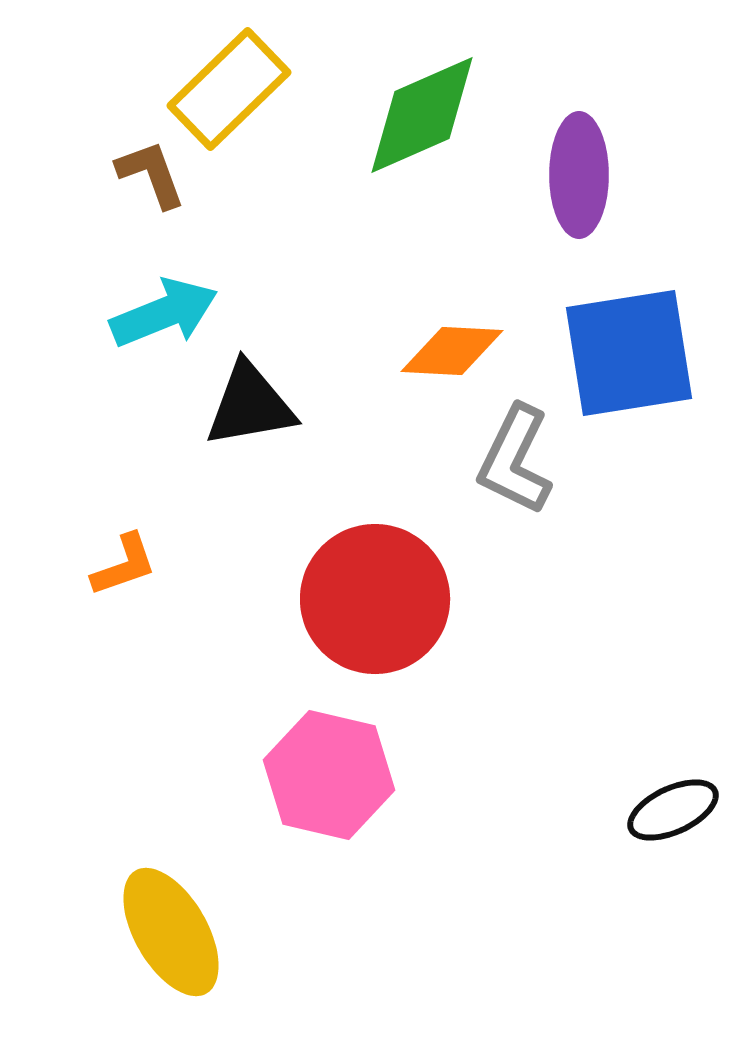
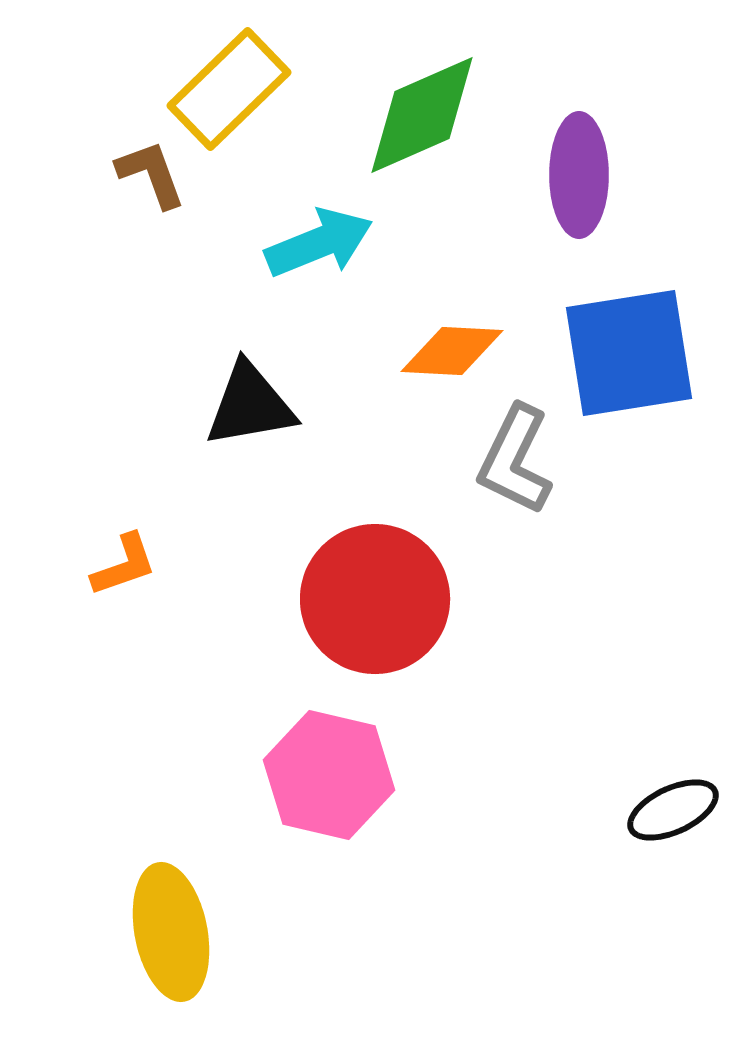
cyan arrow: moved 155 px right, 70 px up
yellow ellipse: rotated 19 degrees clockwise
